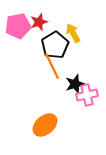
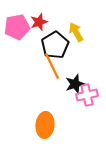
pink pentagon: moved 1 px left, 1 px down
yellow arrow: moved 3 px right, 1 px up
orange ellipse: rotated 45 degrees counterclockwise
